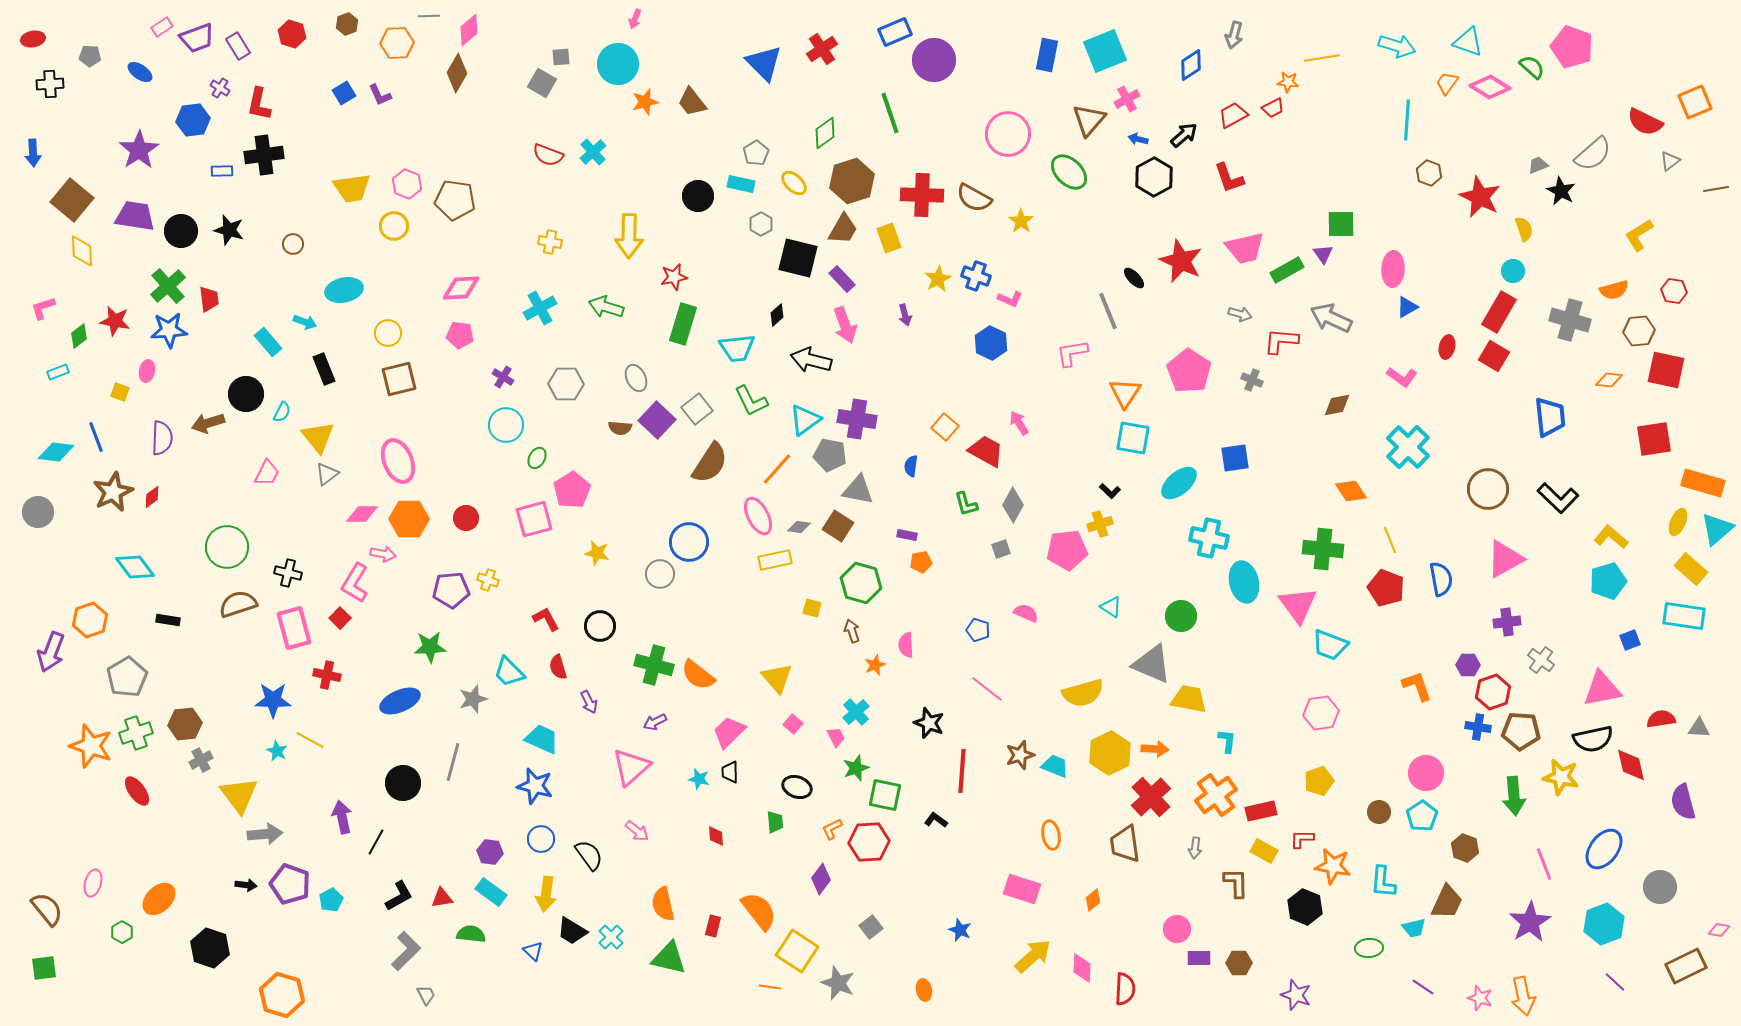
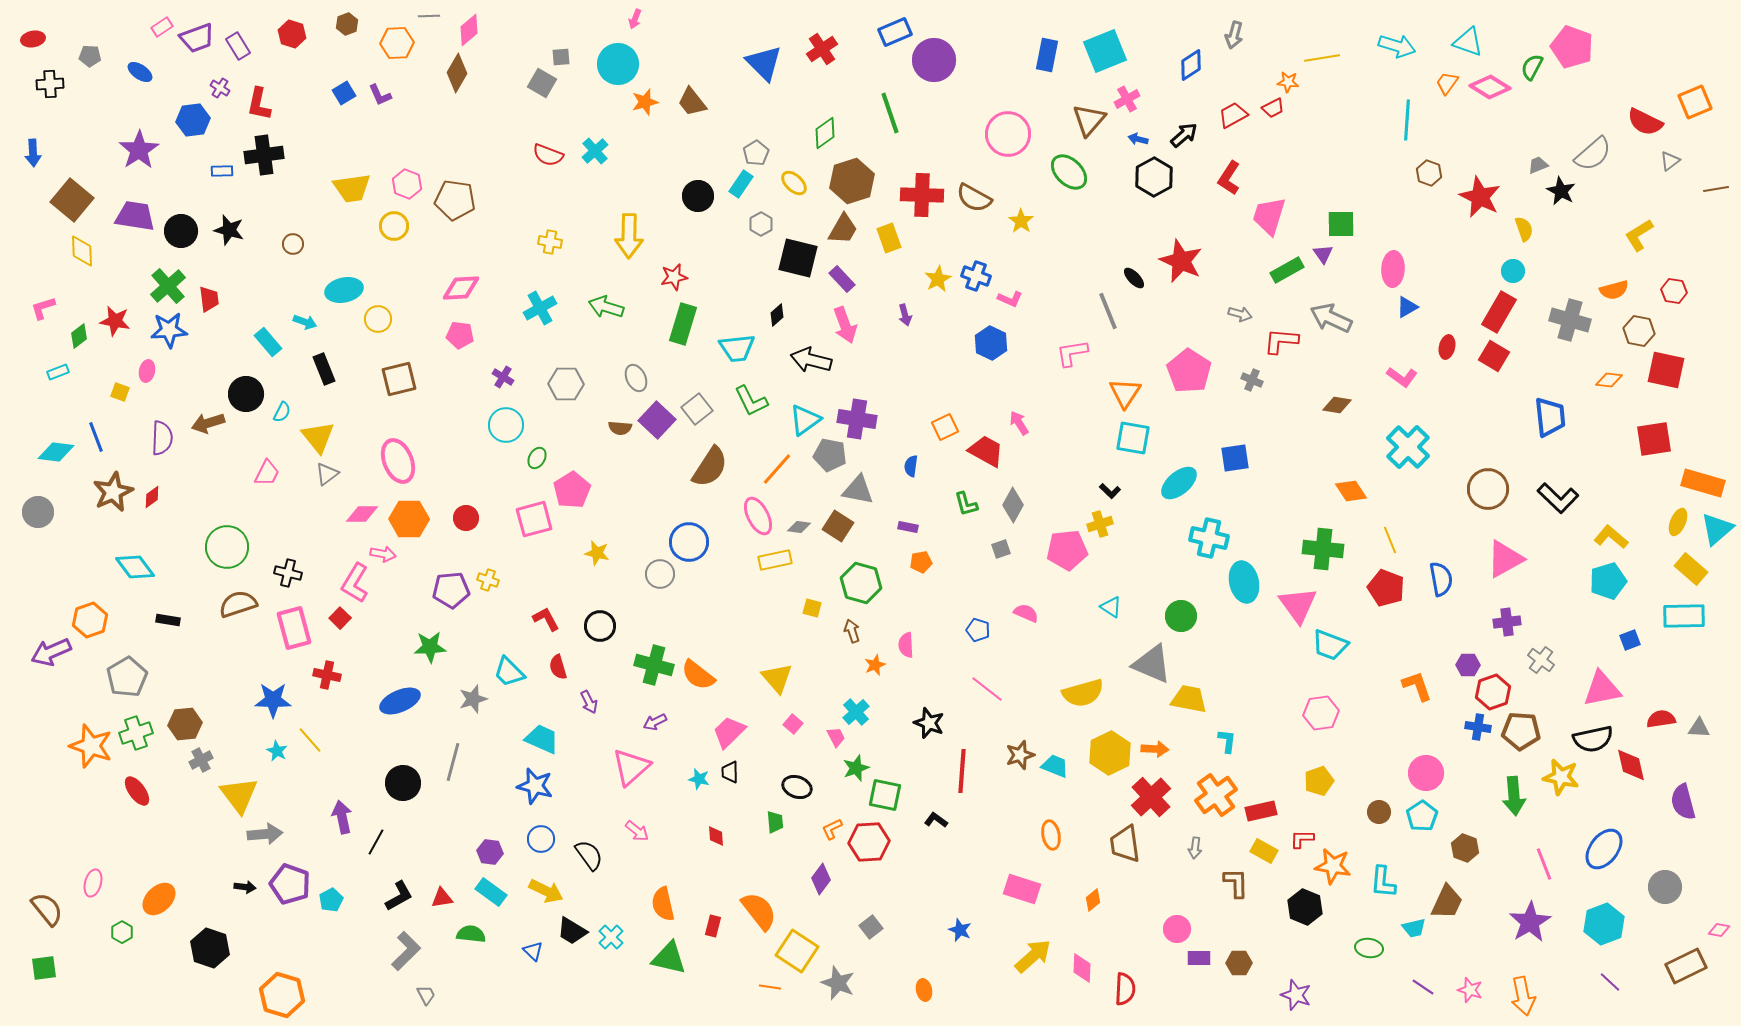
green semicircle at (1532, 67): rotated 104 degrees counterclockwise
cyan cross at (593, 152): moved 2 px right, 1 px up
red L-shape at (1229, 178): rotated 52 degrees clockwise
cyan rectangle at (741, 184): rotated 68 degrees counterclockwise
pink trapezoid at (1245, 248): moved 24 px right, 32 px up; rotated 120 degrees clockwise
brown hexagon at (1639, 331): rotated 16 degrees clockwise
yellow circle at (388, 333): moved 10 px left, 14 px up
brown diamond at (1337, 405): rotated 20 degrees clockwise
orange square at (945, 427): rotated 24 degrees clockwise
brown semicircle at (710, 463): moved 4 px down
purple rectangle at (907, 535): moved 1 px right, 8 px up
cyan rectangle at (1684, 616): rotated 9 degrees counterclockwise
purple arrow at (51, 652): rotated 45 degrees clockwise
yellow line at (310, 740): rotated 20 degrees clockwise
black arrow at (246, 885): moved 1 px left, 2 px down
gray circle at (1660, 887): moved 5 px right
yellow arrow at (546, 894): moved 3 px up; rotated 72 degrees counterclockwise
green ellipse at (1369, 948): rotated 12 degrees clockwise
purple line at (1615, 982): moved 5 px left
pink star at (1480, 998): moved 10 px left, 8 px up
